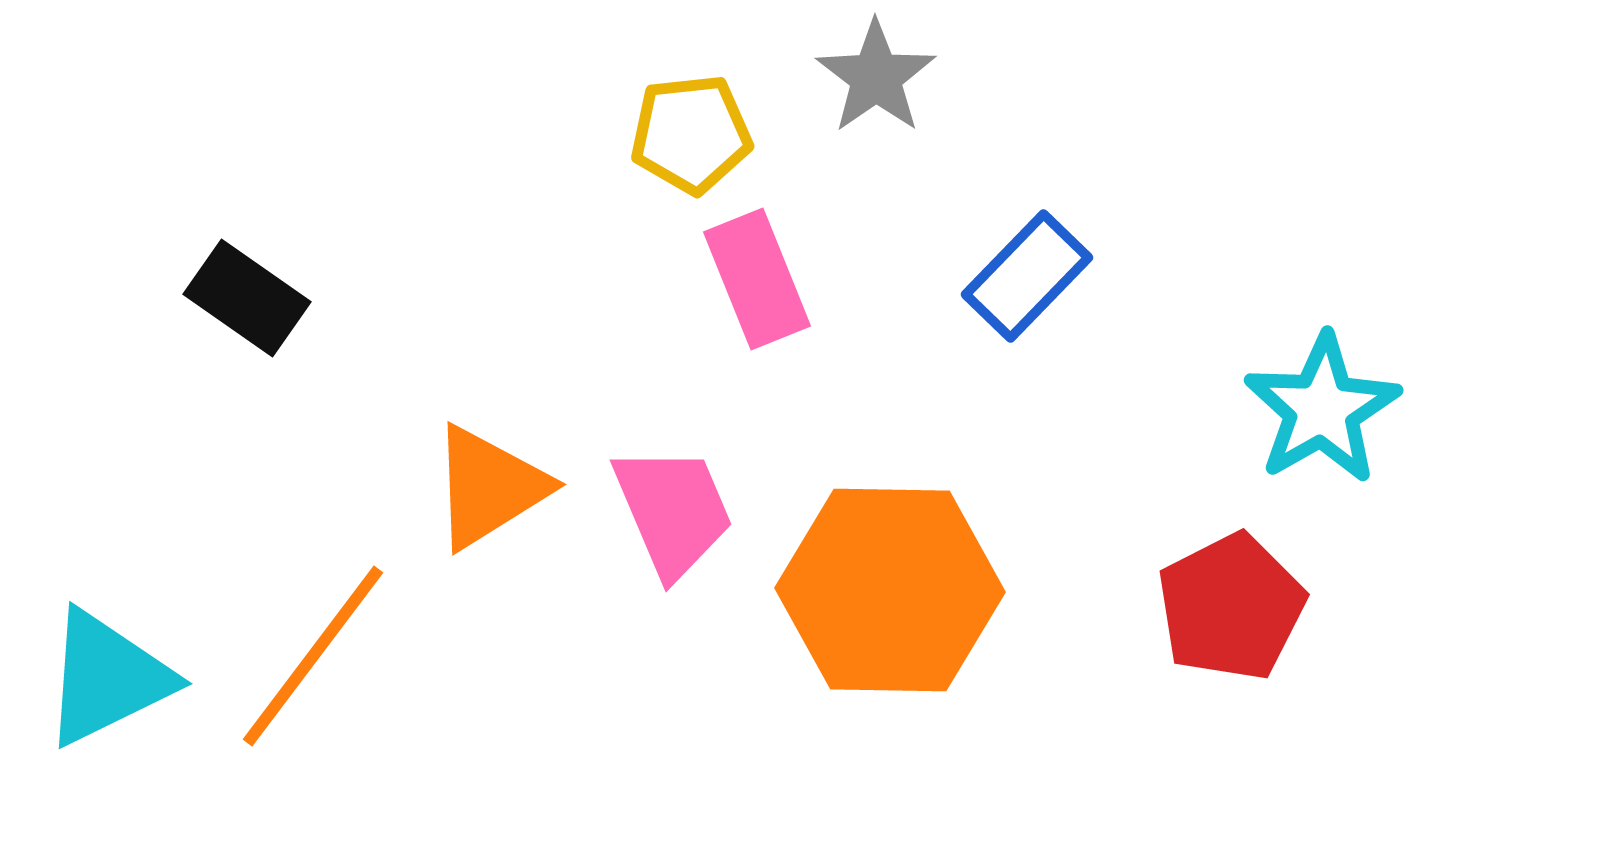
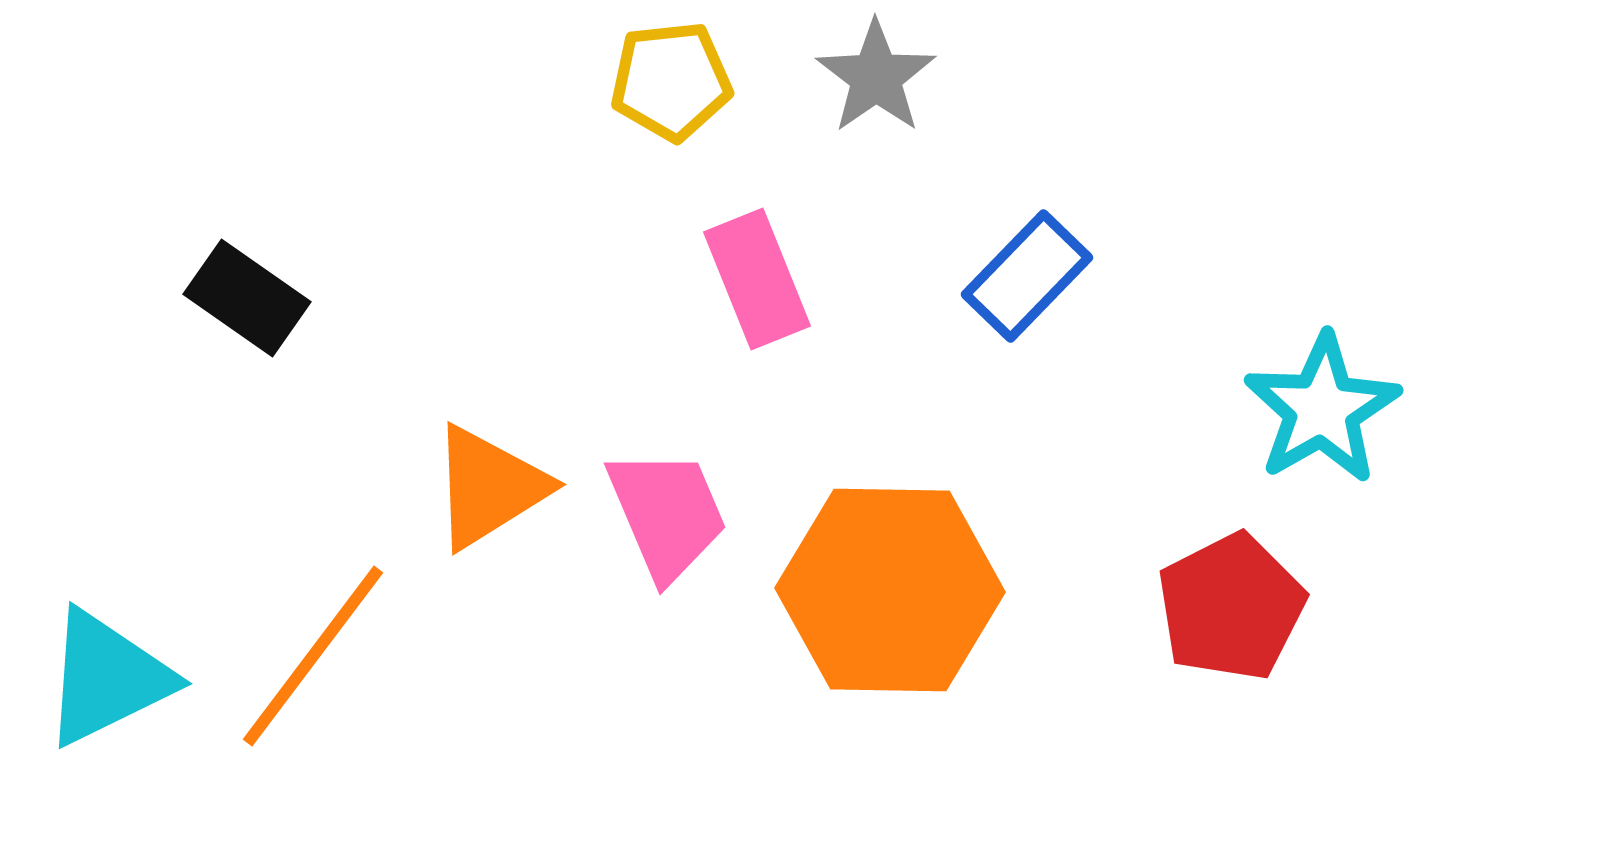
yellow pentagon: moved 20 px left, 53 px up
pink trapezoid: moved 6 px left, 3 px down
